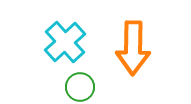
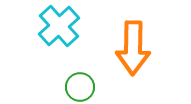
cyan cross: moved 6 px left, 16 px up
